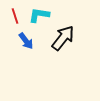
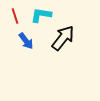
cyan L-shape: moved 2 px right
